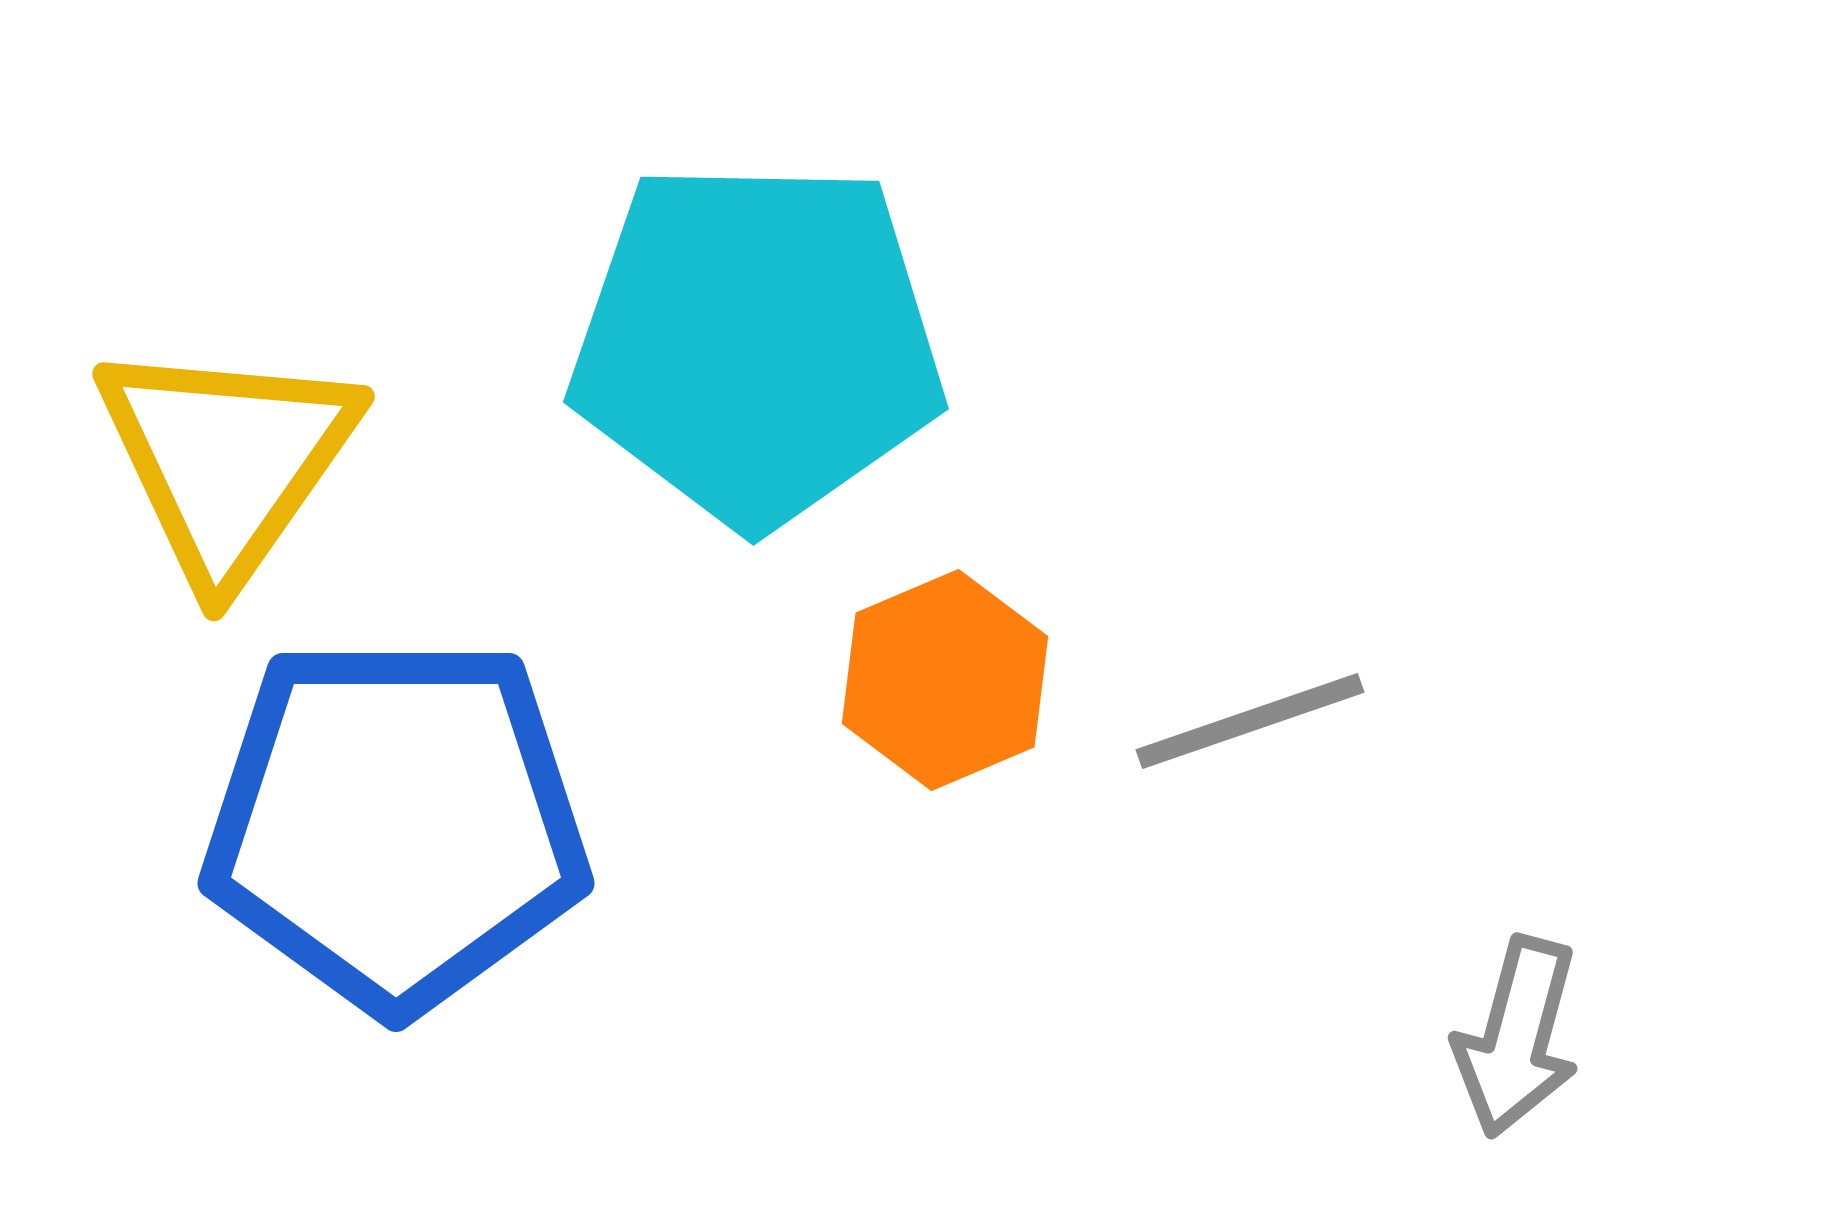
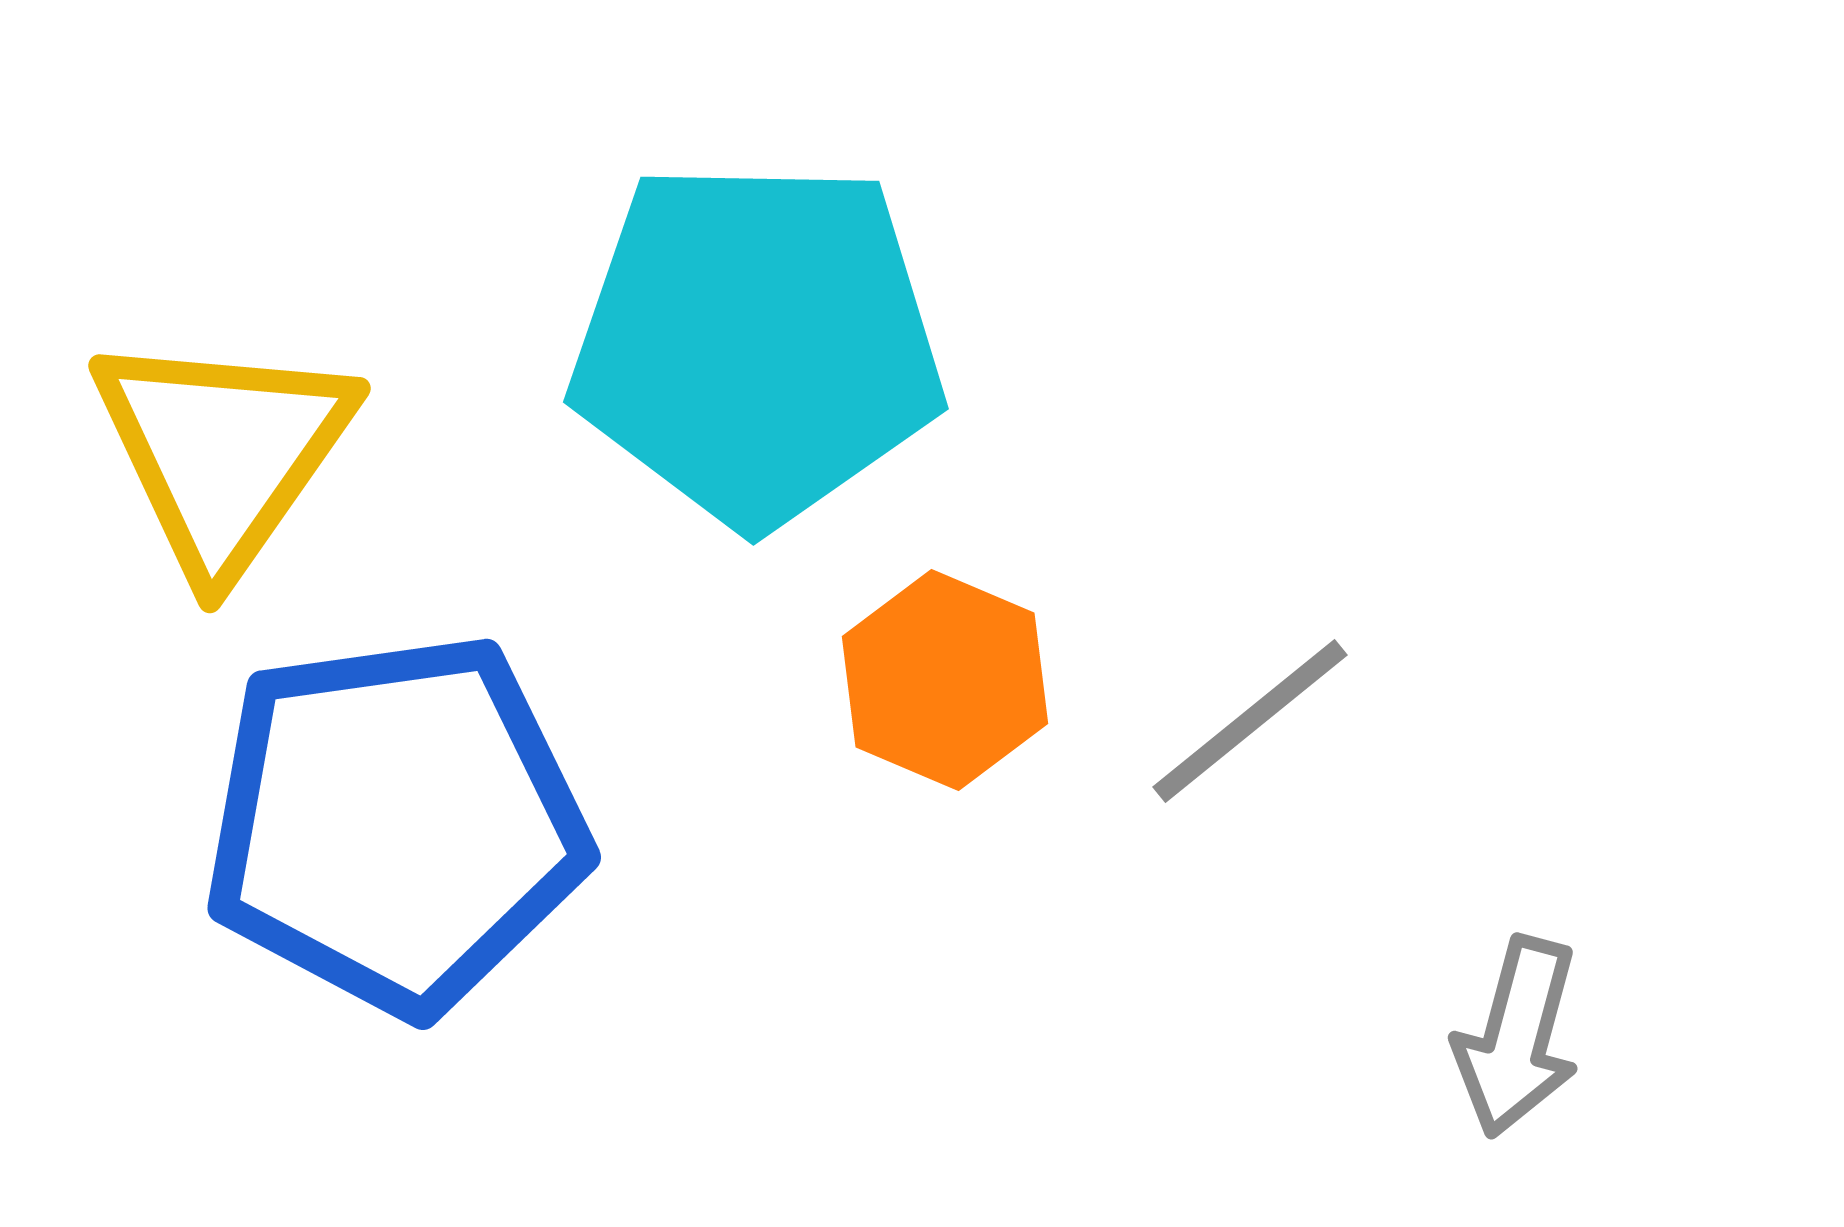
yellow triangle: moved 4 px left, 8 px up
orange hexagon: rotated 14 degrees counterclockwise
gray line: rotated 20 degrees counterclockwise
blue pentagon: rotated 8 degrees counterclockwise
